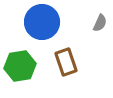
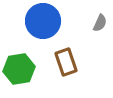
blue circle: moved 1 px right, 1 px up
green hexagon: moved 1 px left, 3 px down
